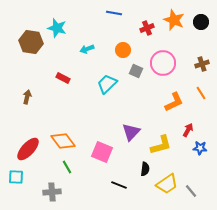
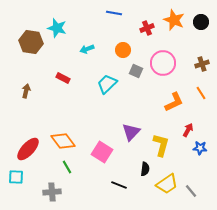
brown arrow: moved 1 px left, 6 px up
yellow L-shape: rotated 60 degrees counterclockwise
pink square: rotated 10 degrees clockwise
